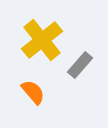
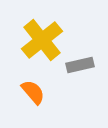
gray rectangle: rotated 36 degrees clockwise
